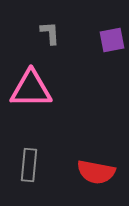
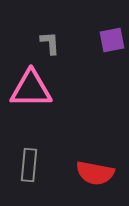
gray L-shape: moved 10 px down
red semicircle: moved 1 px left, 1 px down
